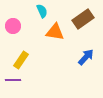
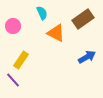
cyan semicircle: moved 2 px down
orange triangle: moved 1 px right, 1 px down; rotated 18 degrees clockwise
blue arrow: moved 1 px right; rotated 18 degrees clockwise
purple line: rotated 49 degrees clockwise
